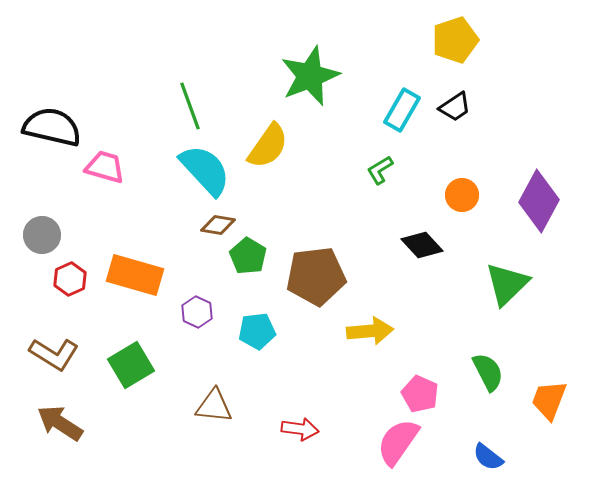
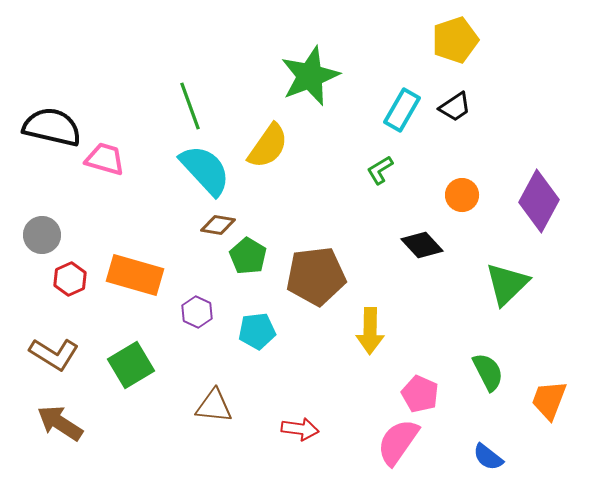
pink trapezoid: moved 8 px up
yellow arrow: rotated 96 degrees clockwise
